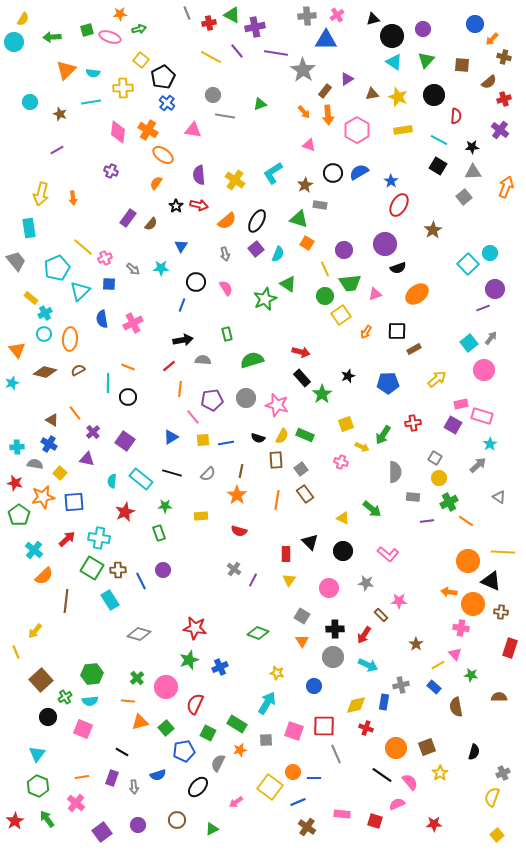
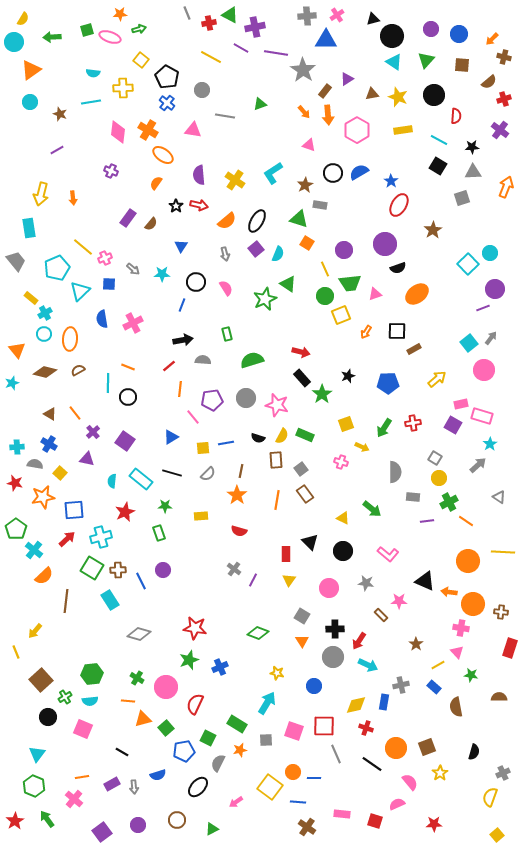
green triangle at (232, 15): moved 2 px left
blue circle at (475, 24): moved 16 px left, 10 px down
purple circle at (423, 29): moved 8 px right
purple line at (237, 51): moved 4 px right, 3 px up; rotated 21 degrees counterclockwise
orange triangle at (66, 70): moved 35 px left; rotated 10 degrees clockwise
black pentagon at (163, 77): moved 4 px right; rotated 15 degrees counterclockwise
gray circle at (213, 95): moved 11 px left, 5 px up
gray square at (464, 197): moved 2 px left, 1 px down; rotated 21 degrees clockwise
cyan star at (161, 268): moved 1 px right, 6 px down
yellow square at (341, 315): rotated 12 degrees clockwise
brown triangle at (52, 420): moved 2 px left, 6 px up
green arrow at (383, 435): moved 1 px right, 7 px up
yellow square at (203, 440): moved 8 px down
blue square at (74, 502): moved 8 px down
green pentagon at (19, 515): moved 3 px left, 14 px down
cyan cross at (99, 538): moved 2 px right, 1 px up; rotated 25 degrees counterclockwise
black triangle at (491, 581): moved 66 px left
red arrow at (364, 635): moved 5 px left, 6 px down
pink triangle at (455, 654): moved 2 px right, 2 px up
green cross at (137, 678): rotated 16 degrees counterclockwise
orange triangle at (140, 722): moved 3 px right, 3 px up
green square at (208, 733): moved 5 px down
black line at (382, 775): moved 10 px left, 11 px up
purple rectangle at (112, 778): moved 6 px down; rotated 42 degrees clockwise
green hexagon at (38, 786): moved 4 px left
yellow semicircle at (492, 797): moved 2 px left
blue line at (298, 802): rotated 28 degrees clockwise
pink cross at (76, 803): moved 2 px left, 4 px up
